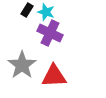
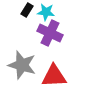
cyan star: rotated 12 degrees counterclockwise
gray star: rotated 20 degrees counterclockwise
